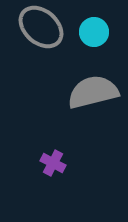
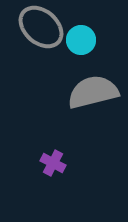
cyan circle: moved 13 px left, 8 px down
